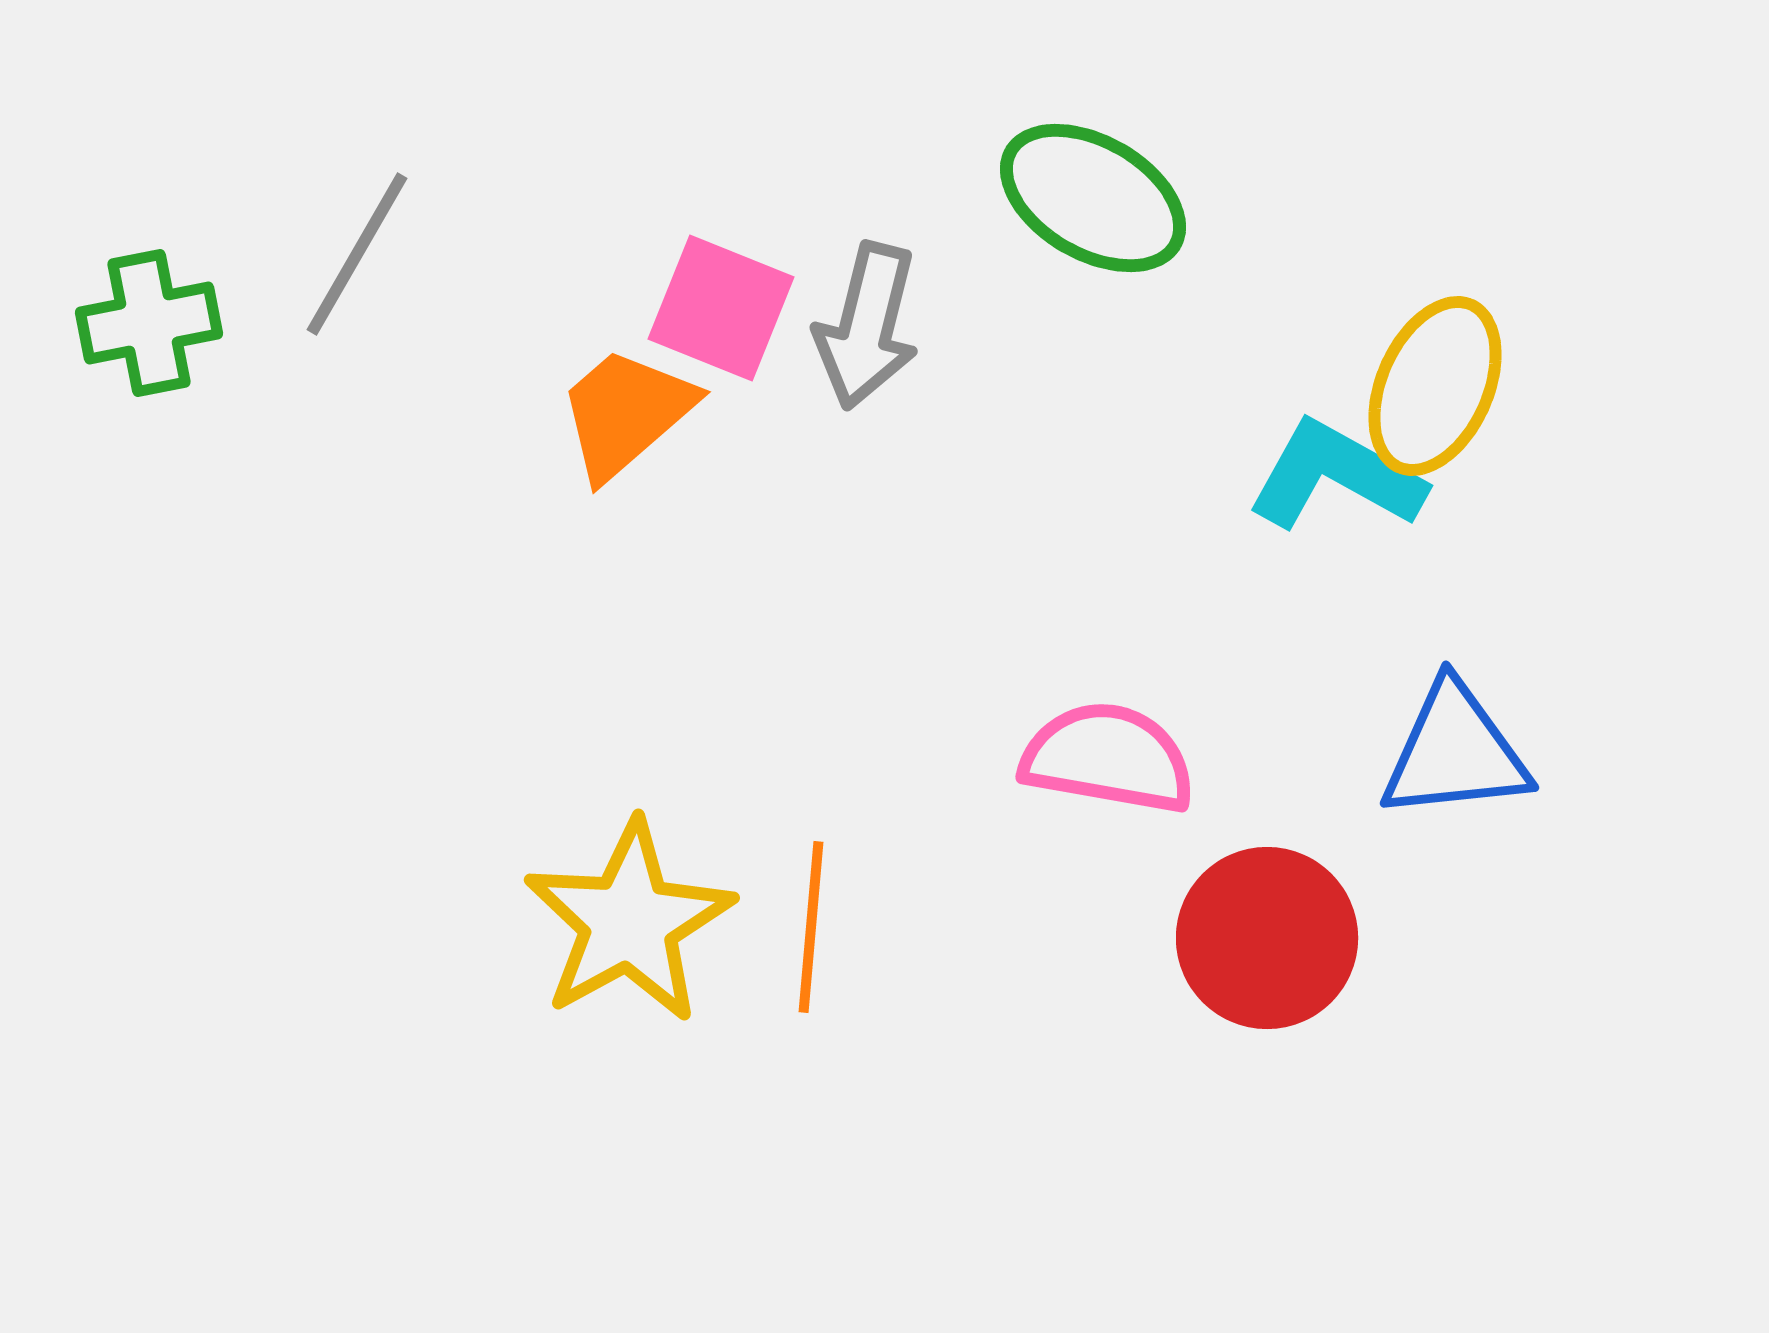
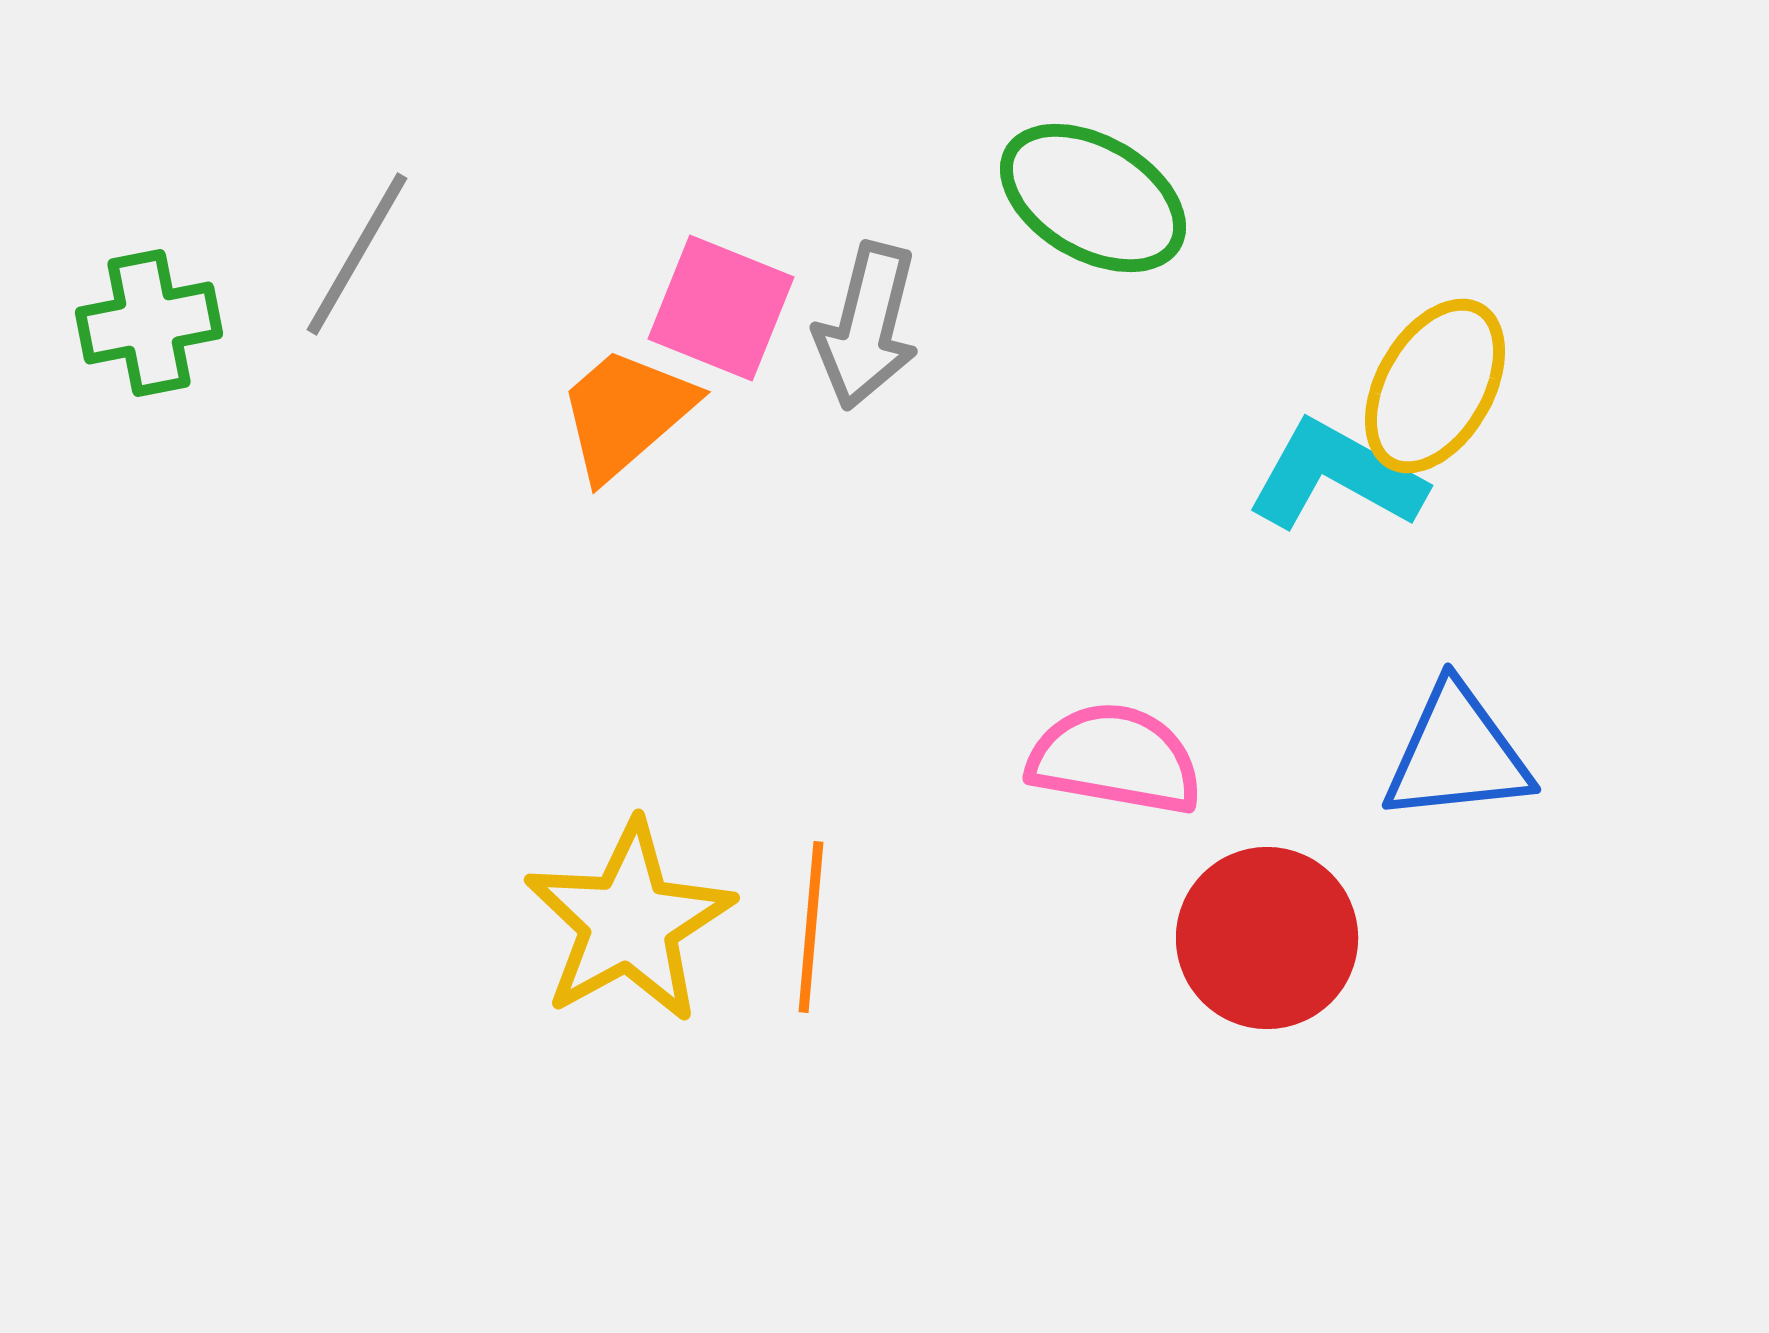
yellow ellipse: rotated 6 degrees clockwise
blue triangle: moved 2 px right, 2 px down
pink semicircle: moved 7 px right, 1 px down
